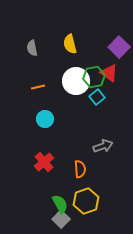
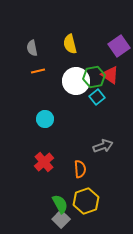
purple square: moved 1 px up; rotated 10 degrees clockwise
red triangle: moved 1 px right, 2 px down
orange line: moved 16 px up
